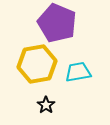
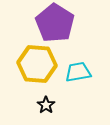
purple pentagon: moved 2 px left; rotated 9 degrees clockwise
yellow hexagon: rotated 15 degrees clockwise
